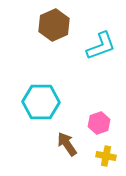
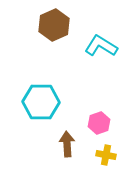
cyan L-shape: rotated 128 degrees counterclockwise
brown arrow: rotated 30 degrees clockwise
yellow cross: moved 1 px up
